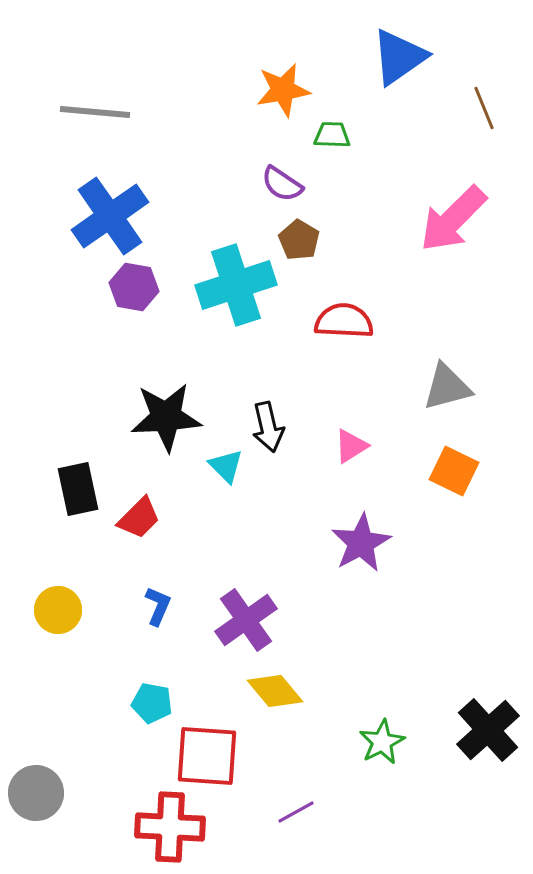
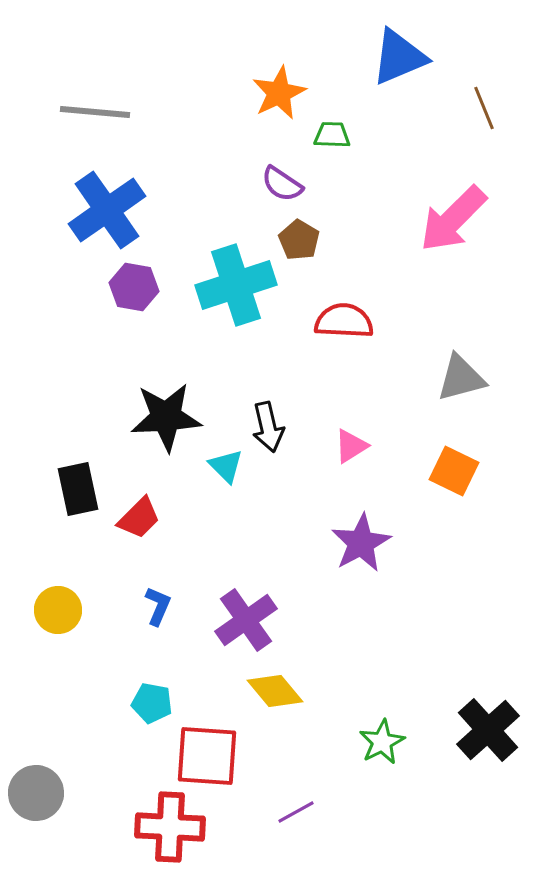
blue triangle: rotated 12 degrees clockwise
orange star: moved 4 px left, 3 px down; rotated 16 degrees counterclockwise
blue cross: moved 3 px left, 6 px up
gray triangle: moved 14 px right, 9 px up
